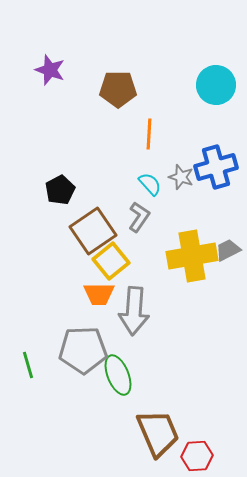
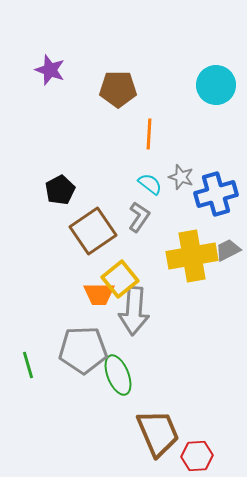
blue cross: moved 27 px down
cyan semicircle: rotated 10 degrees counterclockwise
yellow square: moved 9 px right, 18 px down
